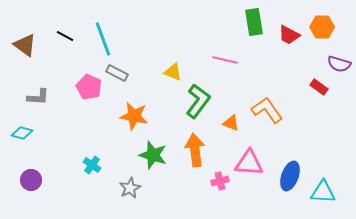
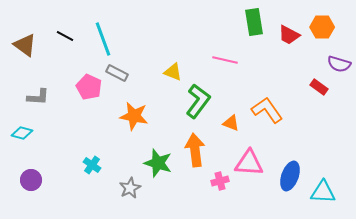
green star: moved 5 px right, 8 px down
